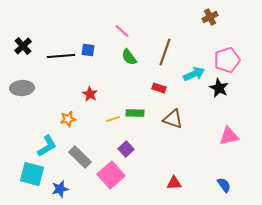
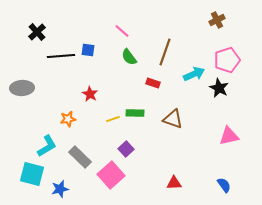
brown cross: moved 7 px right, 3 px down
black cross: moved 14 px right, 14 px up
red rectangle: moved 6 px left, 5 px up
